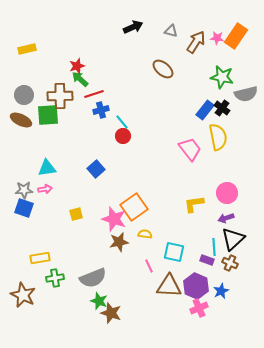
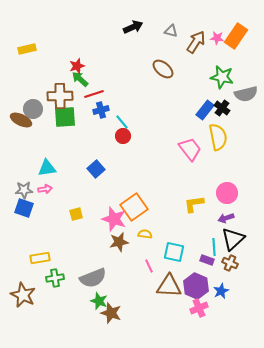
gray circle at (24, 95): moved 9 px right, 14 px down
green square at (48, 115): moved 17 px right, 2 px down
